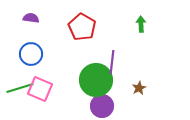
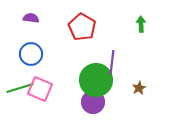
purple circle: moved 9 px left, 4 px up
